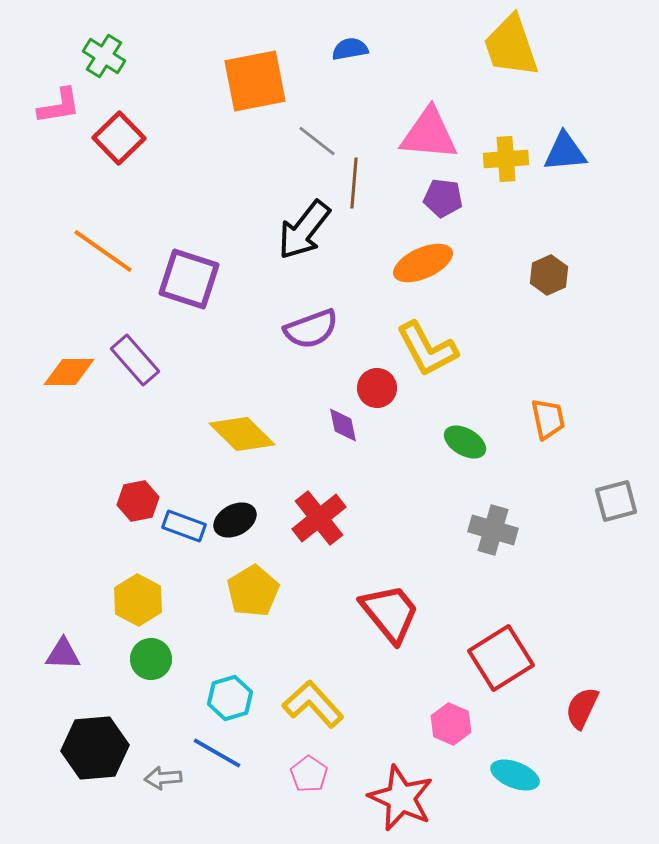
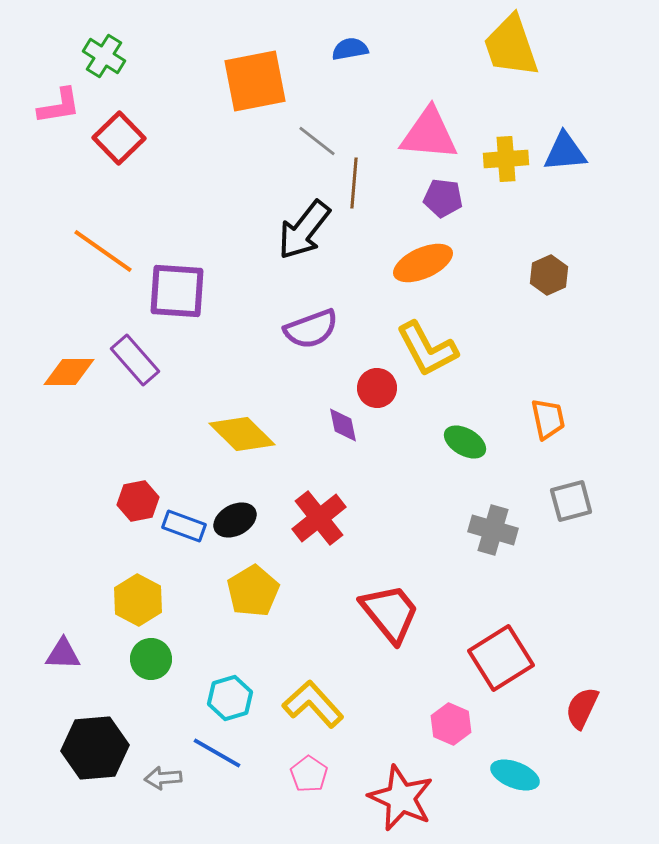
purple square at (189, 279): moved 12 px left, 12 px down; rotated 14 degrees counterclockwise
gray square at (616, 501): moved 45 px left
